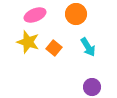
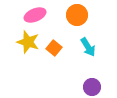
orange circle: moved 1 px right, 1 px down
